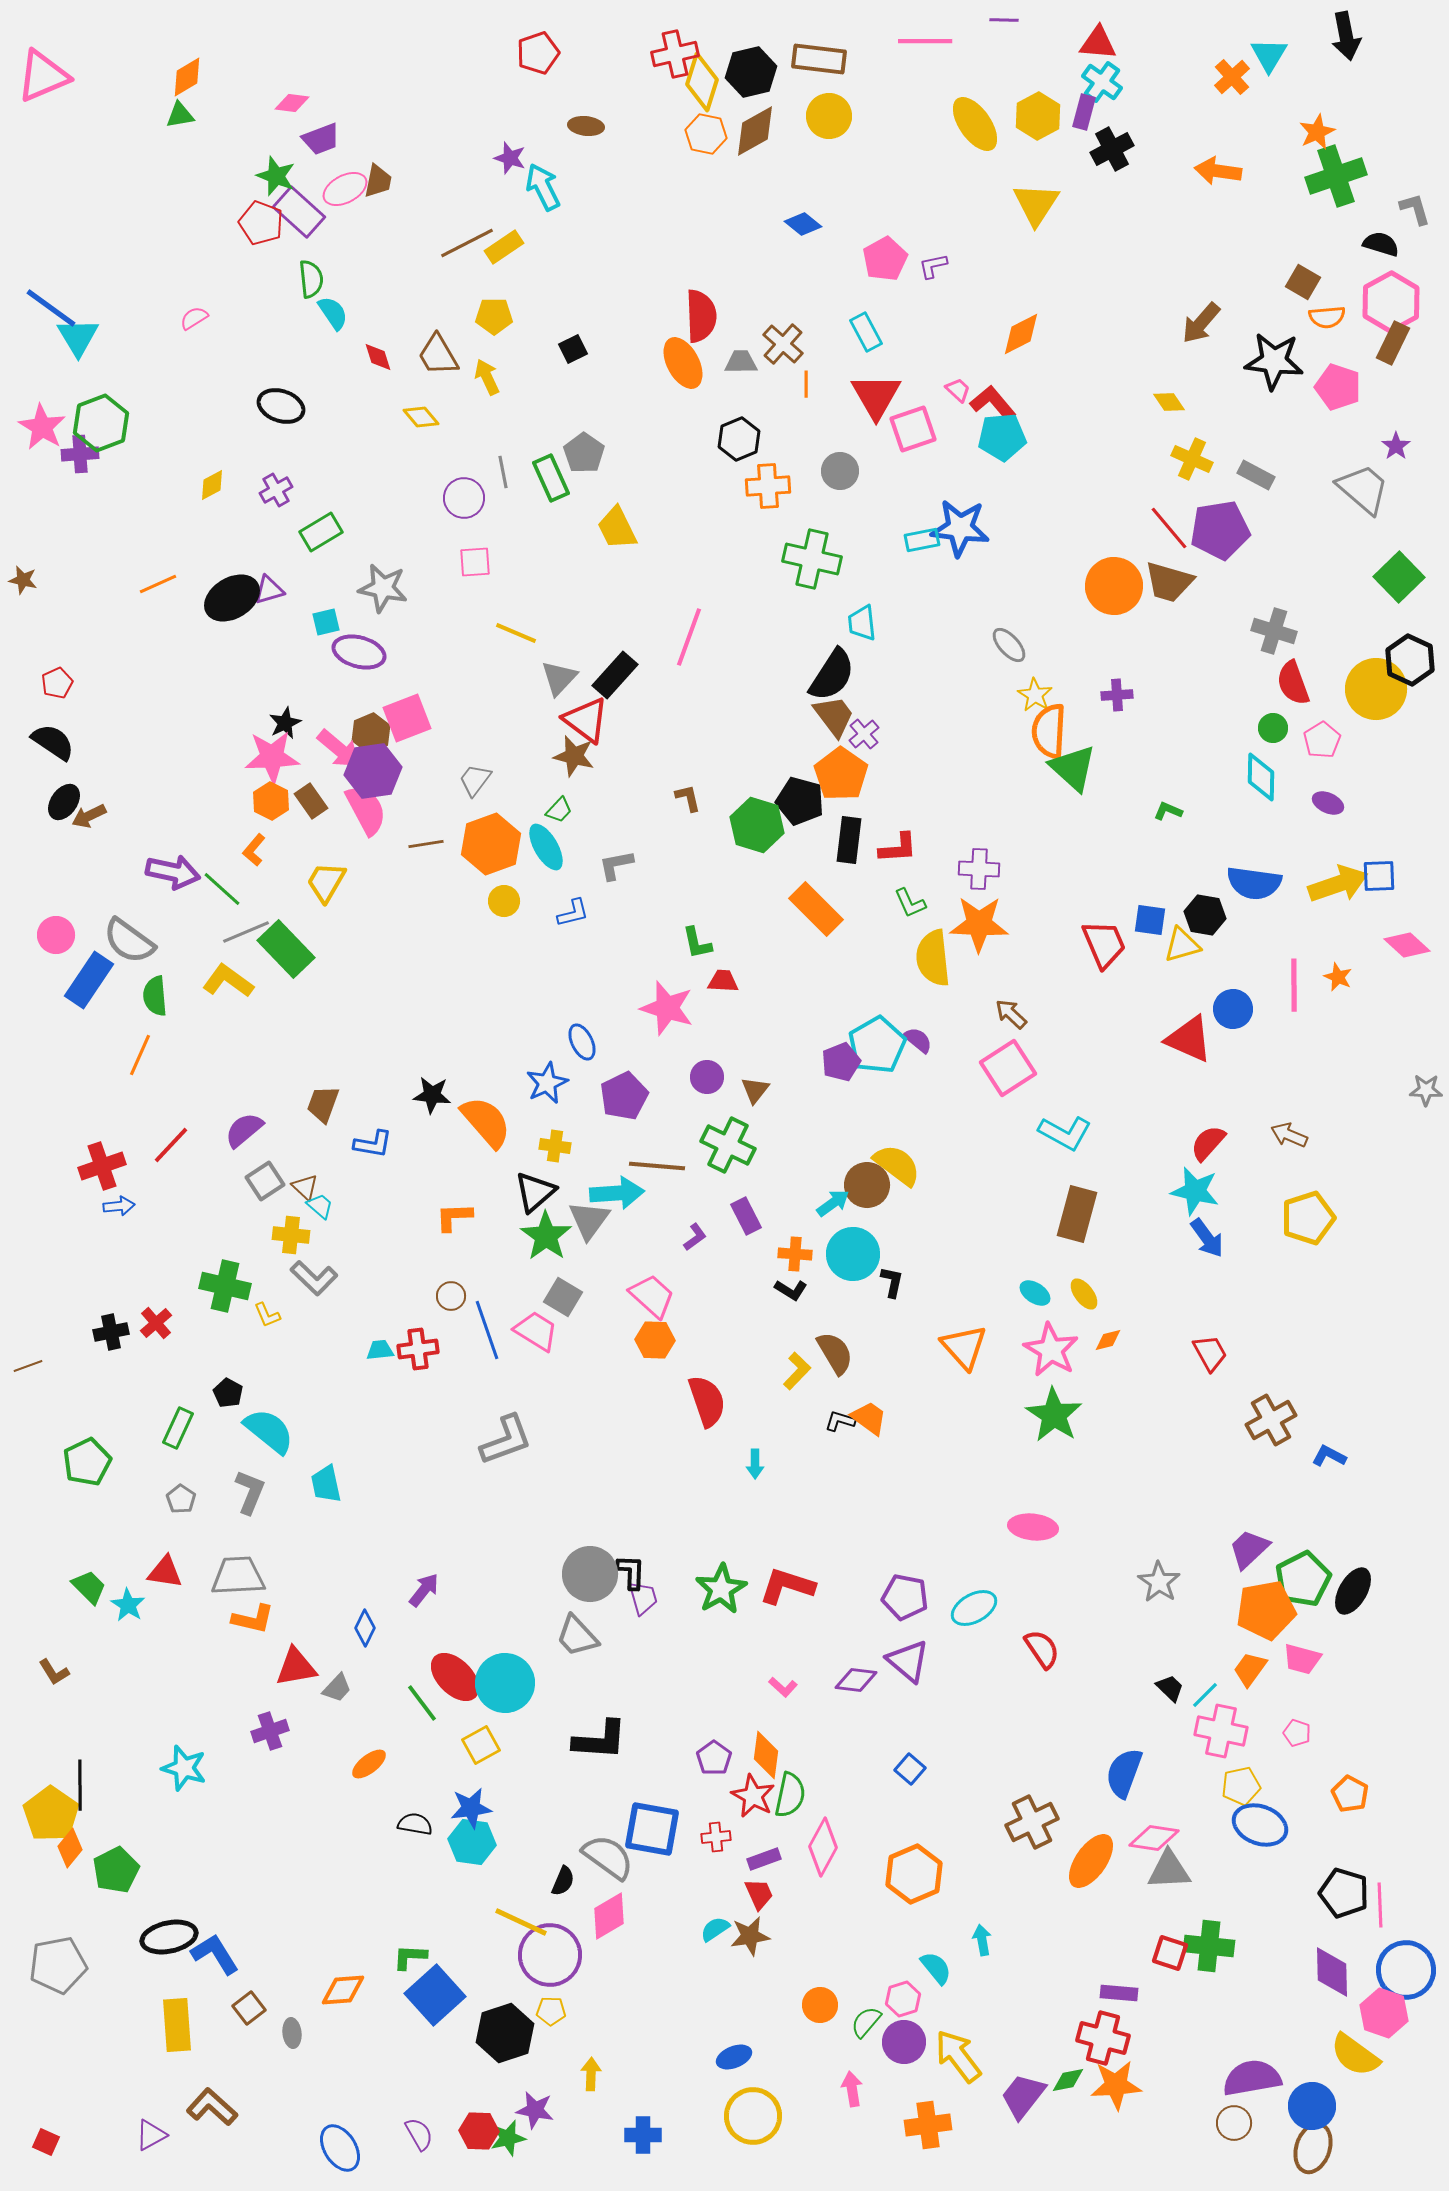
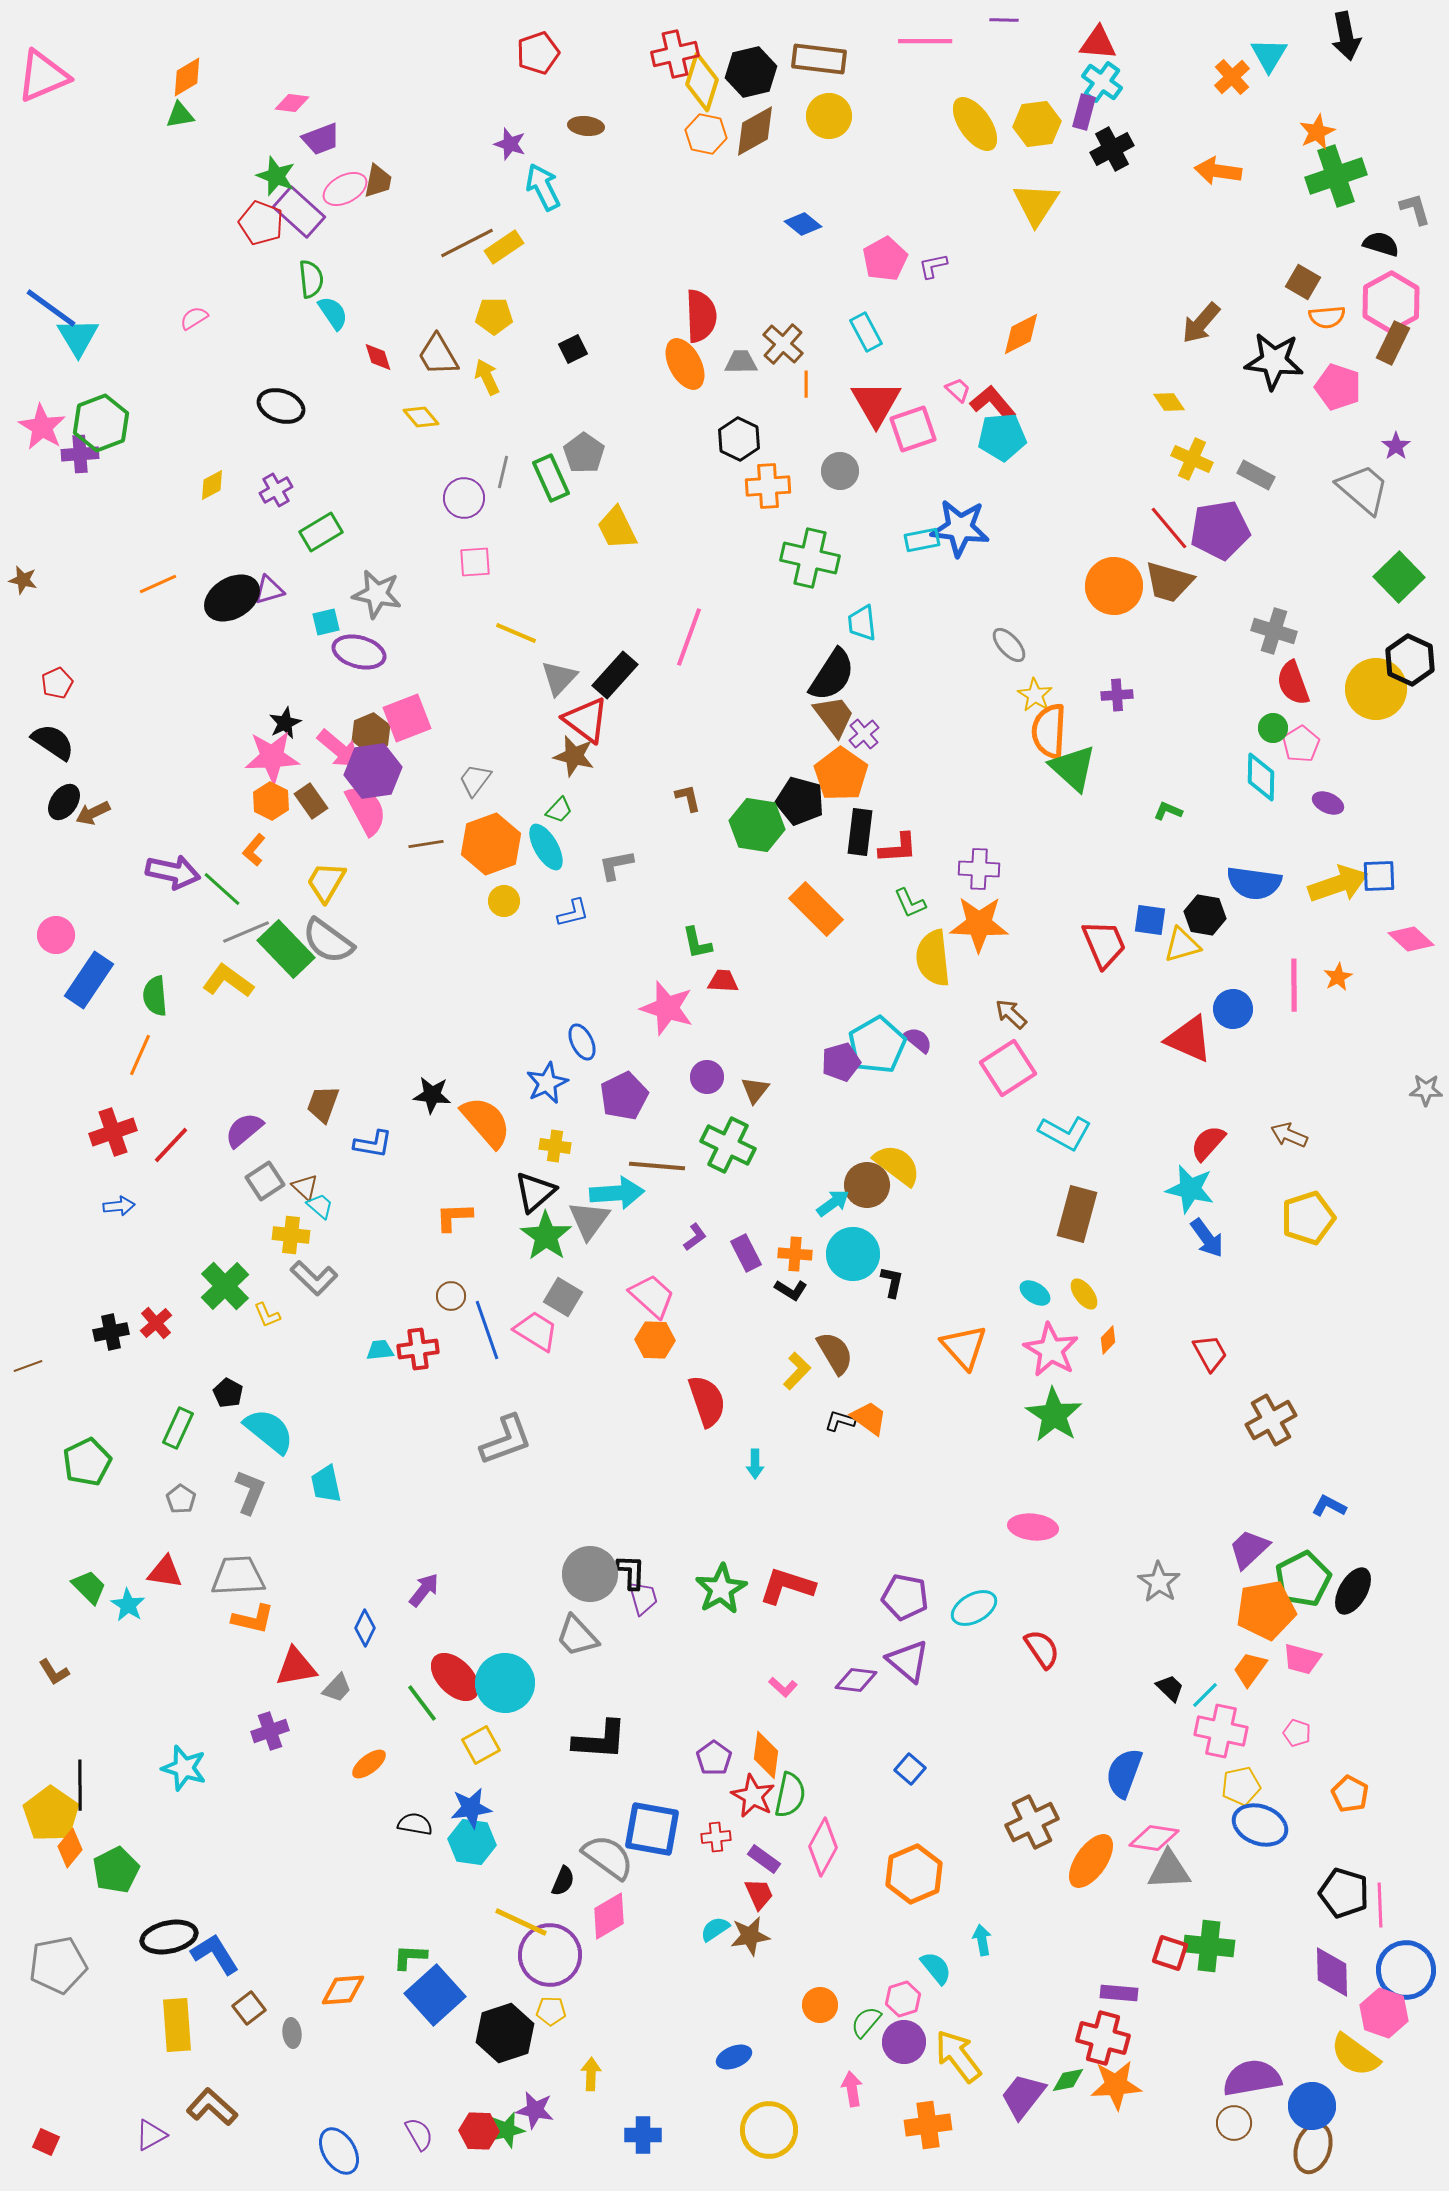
yellow hexagon at (1038, 116): moved 1 px left, 8 px down; rotated 21 degrees clockwise
purple star at (510, 158): moved 14 px up
orange ellipse at (683, 363): moved 2 px right, 1 px down
red triangle at (876, 396): moved 7 px down
black hexagon at (739, 439): rotated 12 degrees counterclockwise
gray line at (503, 472): rotated 24 degrees clockwise
green cross at (812, 559): moved 2 px left, 1 px up
gray star at (383, 588): moved 6 px left, 6 px down
pink pentagon at (1322, 740): moved 21 px left, 4 px down
brown arrow at (89, 816): moved 4 px right, 3 px up
green hexagon at (757, 825): rotated 8 degrees counterclockwise
black rectangle at (849, 840): moved 11 px right, 8 px up
gray semicircle at (129, 941): moved 199 px right
pink diamond at (1407, 945): moved 4 px right, 6 px up
orange star at (1338, 977): rotated 20 degrees clockwise
purple pentagon at (841, 1062): rotated 6 degrees clockwise
red cross at (102, 1166): moved 11 px right, 34 px up
cyan star at (1195, 1191): moved 5 px left, 2 px up
purple rectangle at (746, 1216): moved 37 px down
green cross at (225, 1286): rotated 33 degrees clockwise
orange diamond at (1108, 1340): rotated 32 degrees counterclockwise
blue L-shape at (1329, 1456): moved 50 px down
purple rectangle at (764, 1859): rotated 56 degrees clockwise
yellow circle at (753, 2116): moved 16 px right, 14 px down
green star at (508, 2138): moved 1 px left, 8 px up
blue ellipse at (340, 2148): moved 1 px left, 3 px down
